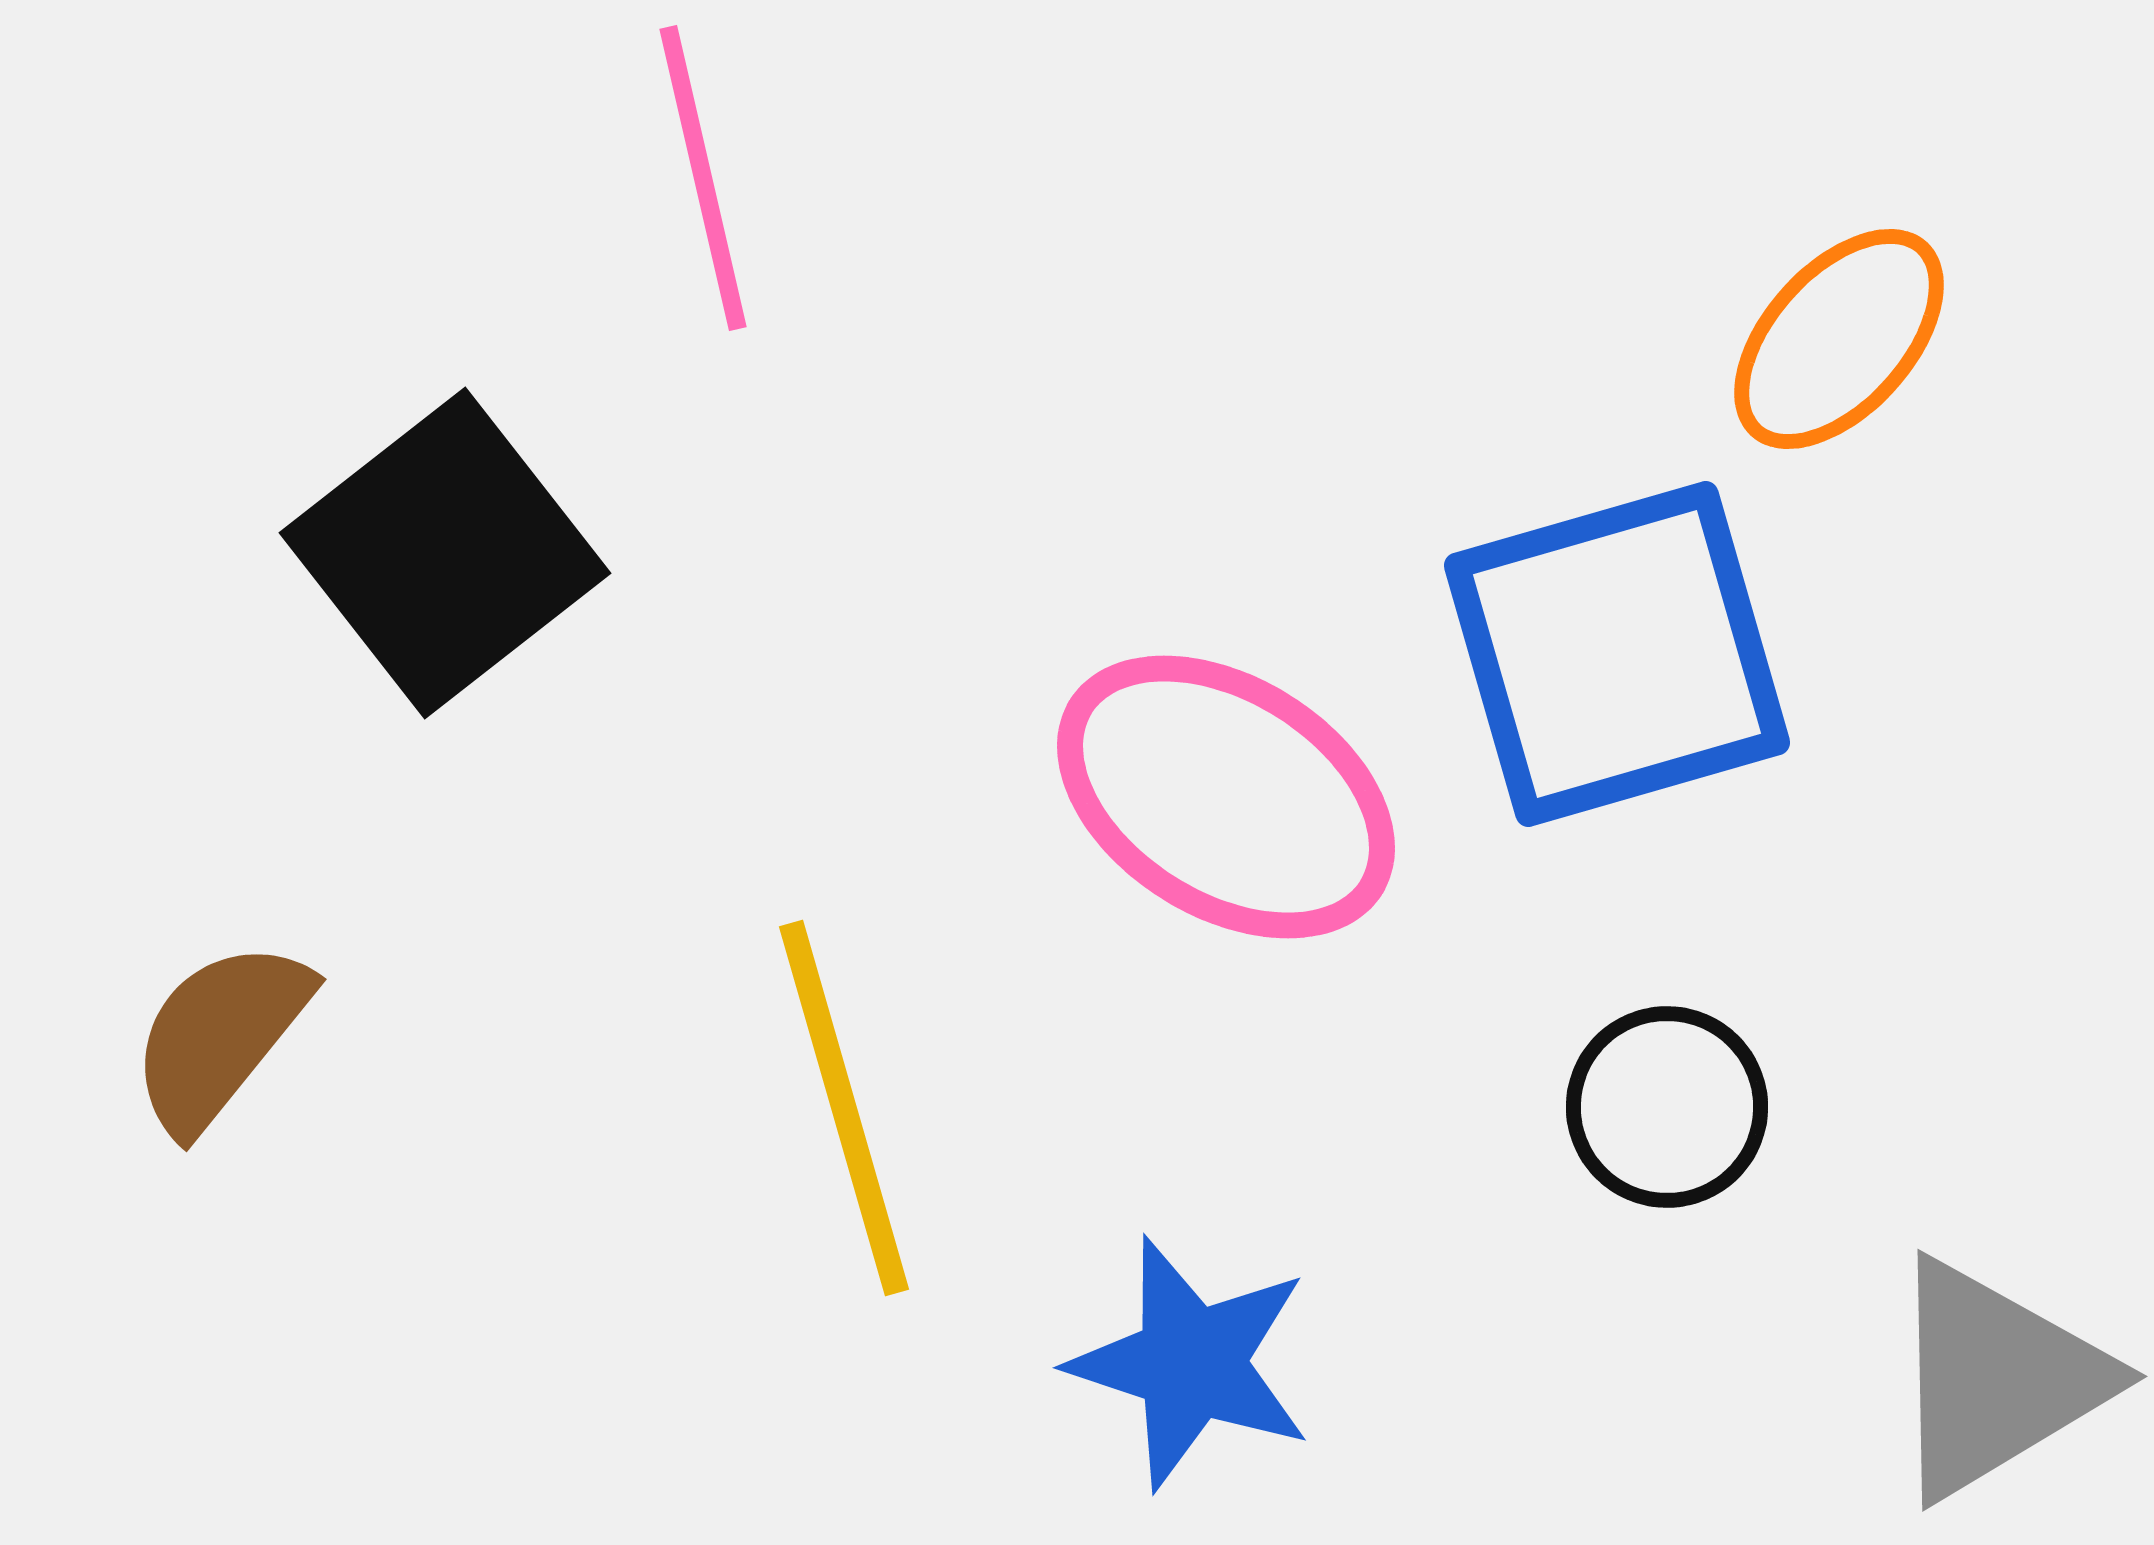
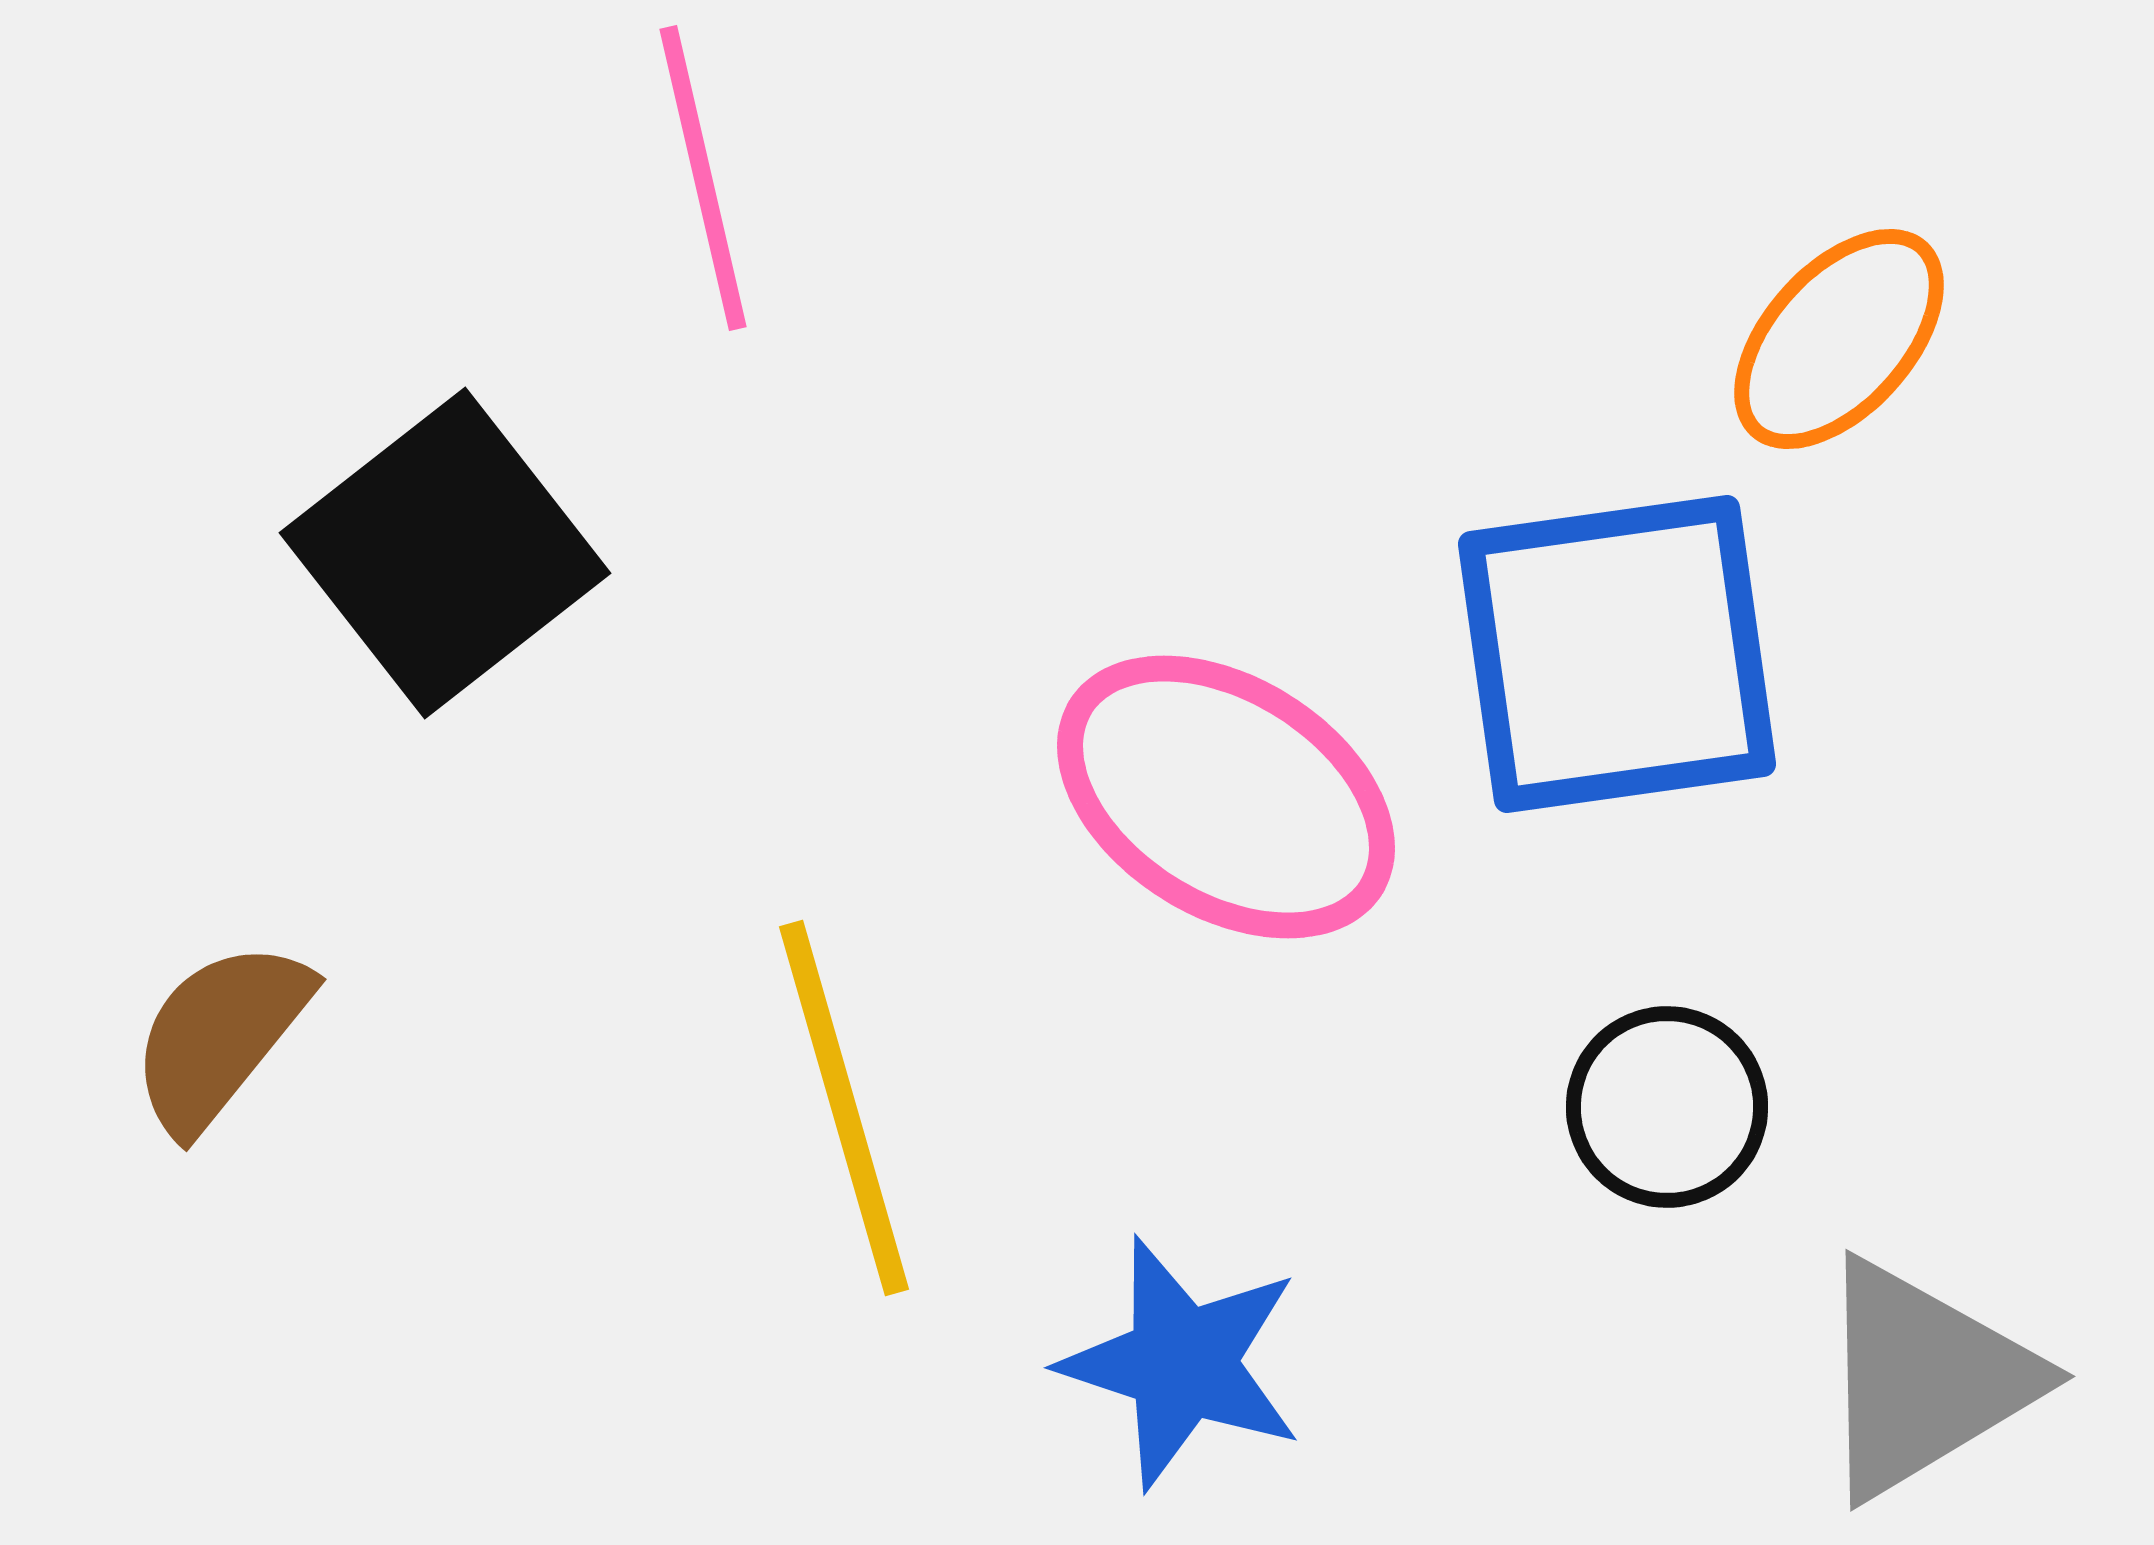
blue square: rotated 8 degrees clockwise
blue star: moved 9 px left
gray triangle: moved 72 px left
